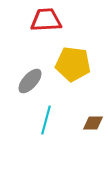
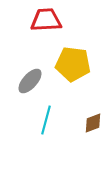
brown diamond: rotated 20 degrees counterclockwise
